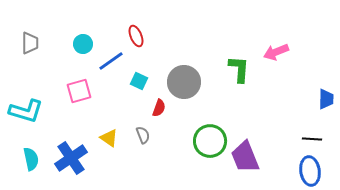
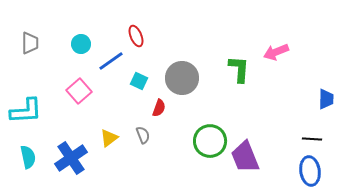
cyan circle: moved 2 px left
gray circle: moved 2 px left, 4 px up
pink square: rotated 25 degrees counterclockwise
cyan L-shape: rotated 20 degrees counterclockwise
yellow triangle: rotated 48 degrees clockwise
cyan semicircle: moved 3 px left, 2 px up
